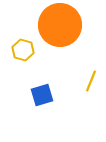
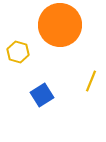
yellow hexagon: moved 5 px left, 2 px down
blue square: rotated 15 degrees counterclockwise
